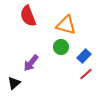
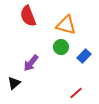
red line: moved 10 px left, 19 px down
